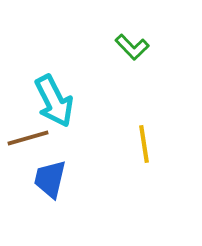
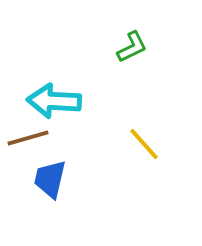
green L-shape: rotated 72 degrees counterclockwise
cyan arrow: rotated 120 degrees clockwise
yellow line: rotated 33 degrees counterclockwise
